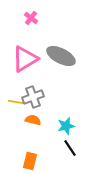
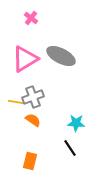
orange semicircle: rotated 21 degrees clockwise
cyan star: moved 10 px right, 3 px up; rotated 18 degrees clockwise
